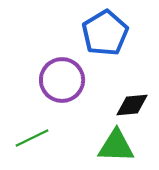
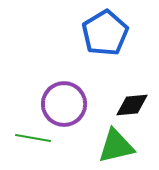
purple circle: moved 2 px right, 24 px down
green line: moved 1 px right; rotated 36 degrees clockwise
green triangle: rotated 15 degrees counterclockwise
